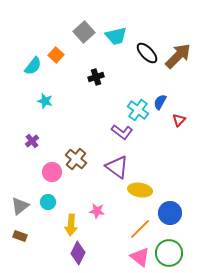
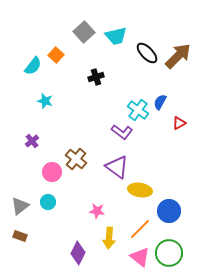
red triangle: moved 3 px down; rotated 16 degrees clockwise
blue circle: moved 1 px left, 2 px up
yellow arrow: moved 38 px right, 13 px down
